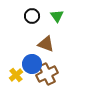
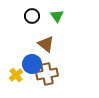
brown triangle: rotated 18 degrees clockwise
brown cross: rotated 15 degrees clockwise
